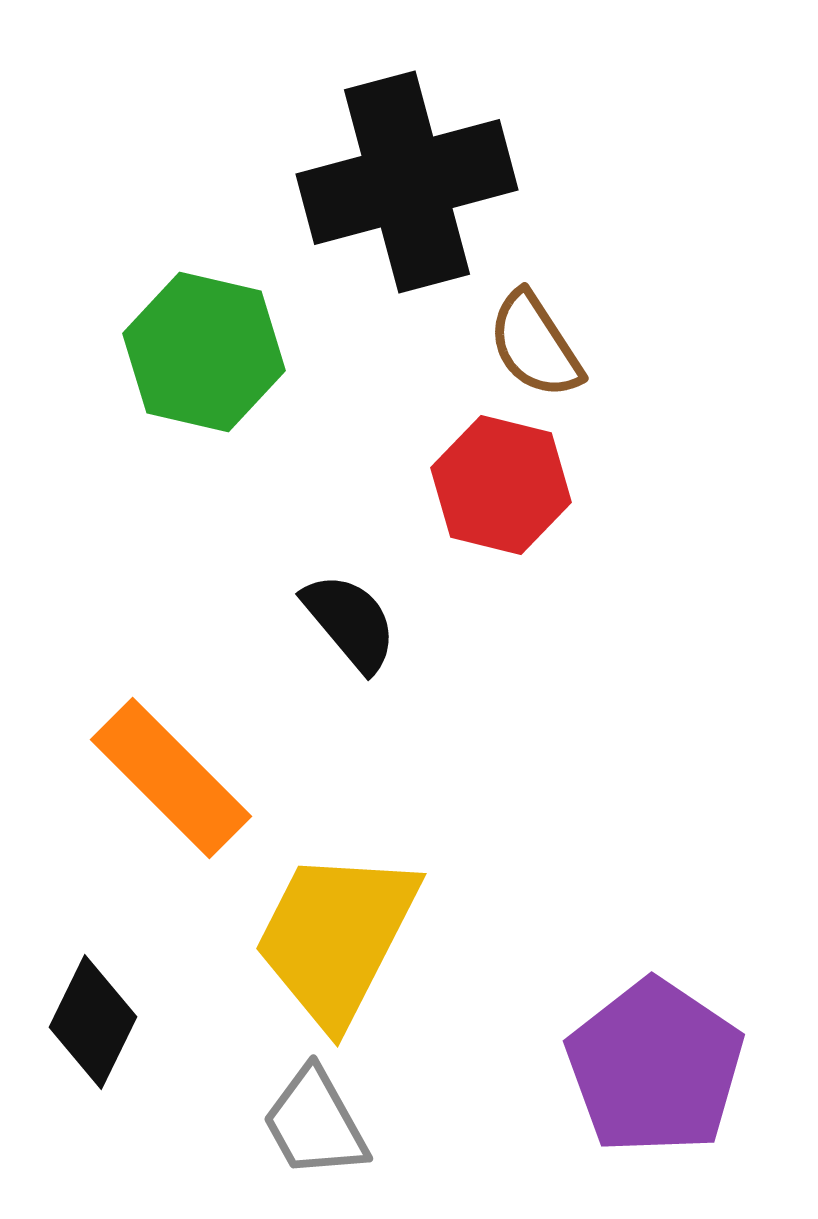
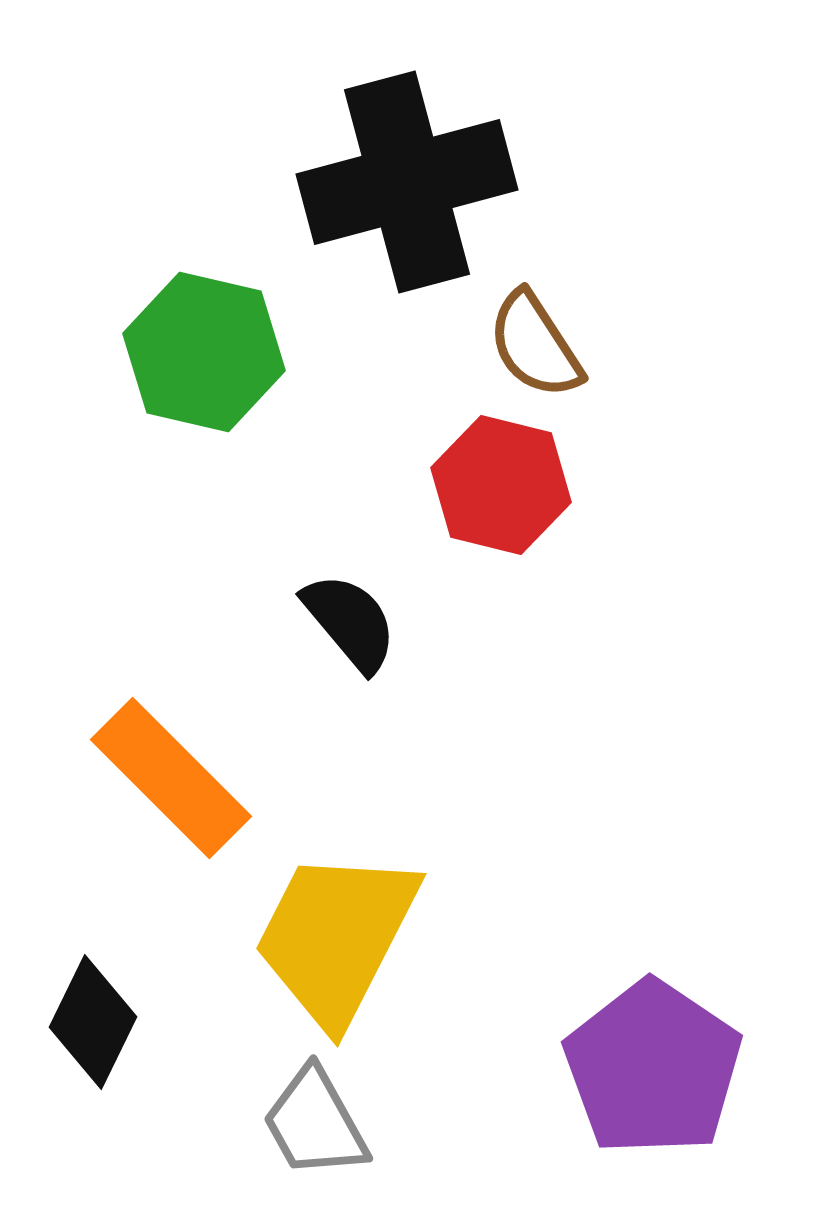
purple pentagon: moved 2 px left, 1 px down
